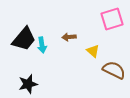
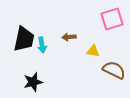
black trapezoid: rotated 28 degrees counterclockwise
yellow triangle: rotated 32 degrees counterclockwise
black star: moved 5 px right, 2 px up
